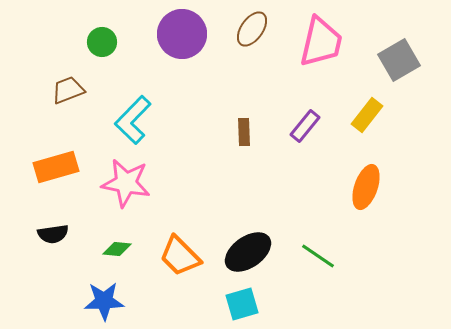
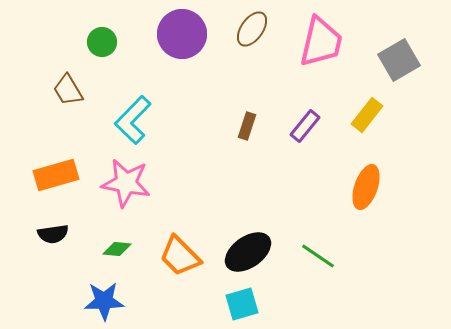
brown trapezoid: rotated 100 degrees counterclockwise
brown rectangle: moved 3 px right, 6 px up; rotated 20 degrees clockwise
orange rectangle: moved 8 px down
